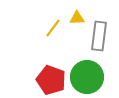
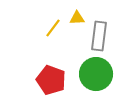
green circle: moved 9 px right, 3 px up
